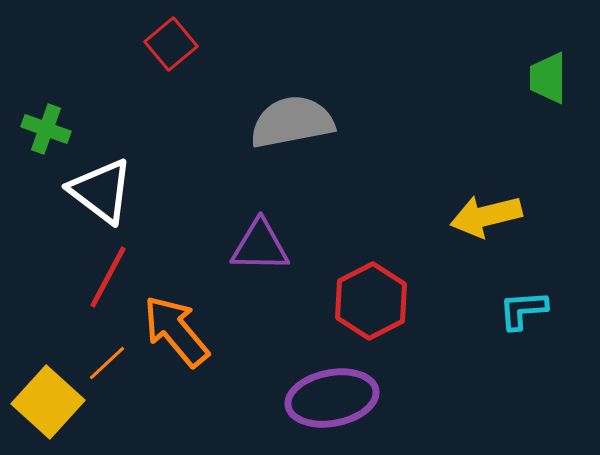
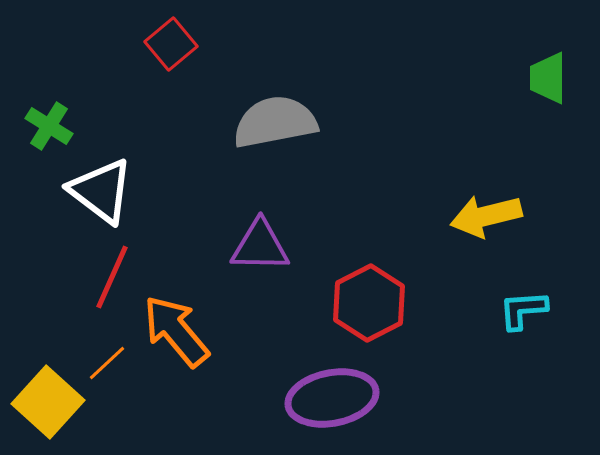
gray semicircle: moved 17 px left
green cross: moved 3 px right, 3 px up; rotated 12 degrees clockwise
red line: moved 4 px right; rotated 4 degrees counterclockwise
red hexagon: moved 2 px left, 2 px down
